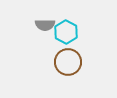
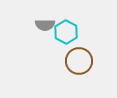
brown circle: moved 11 px right, 1 px up
